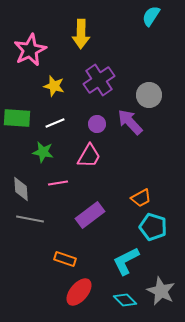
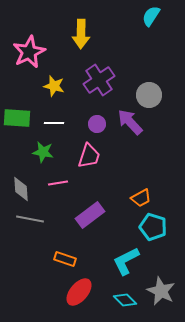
pink star: moved 1 px left, 2 px down
white line: moved 1 px left; rotated 24 degrees clockwise
pink trapezoid: rotated 12 degrees counterclockwise
